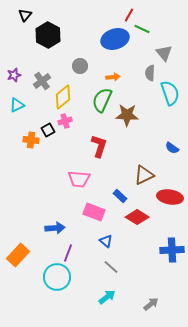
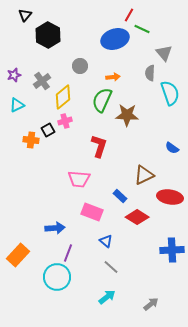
pink rectangle: moved 2 px left
